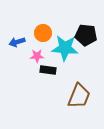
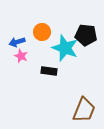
orange circle: moved 1 px left, 1 px up
cyan star: rotated 16 degrees clockwise
pink star: moved 16 px left; rotated 24 degrees clockwise
black rectangle: moved 1 px right, 1 px down
brown trapezoid: moved 5 px right, 14 px down
